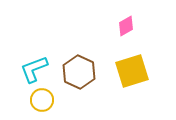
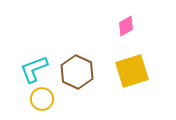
brown hexagon: moved 2 px left
yellow circle: moved 1 px up
